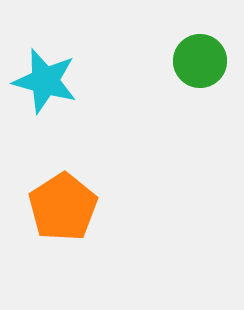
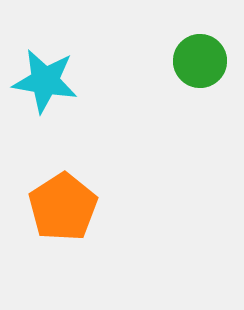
cyan star: rotated 6 degrees counterclockwise
